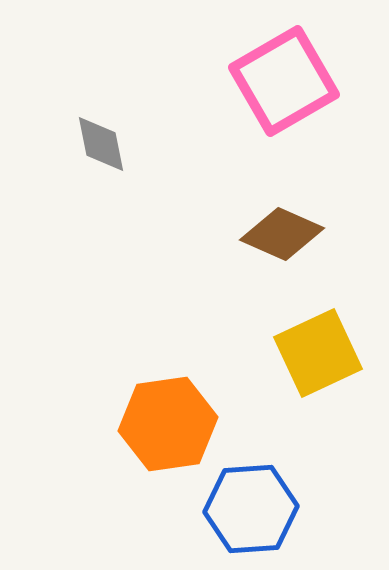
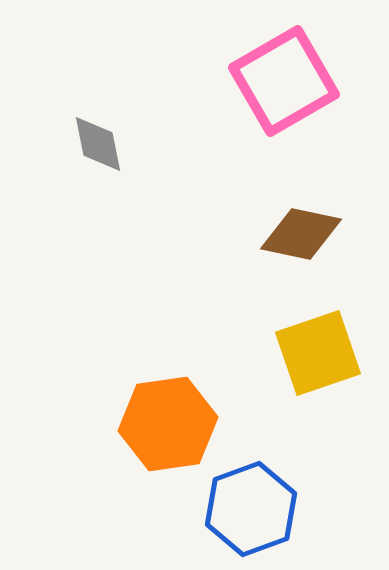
gray diamond: moved 3 px left
brown diamond: moved 19 px right; rotated 12 degrees counterclockwise
yellow square: rotated 6 degrees clockwise
blue hexagon: rotated 16 degrees counterclockwise
